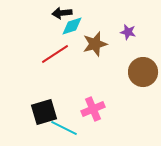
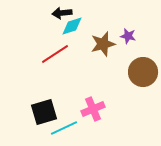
purple star: moved 4 px down
brown star: moved 8 px right
cyan line: rotated 52 degrees counterclockwise
